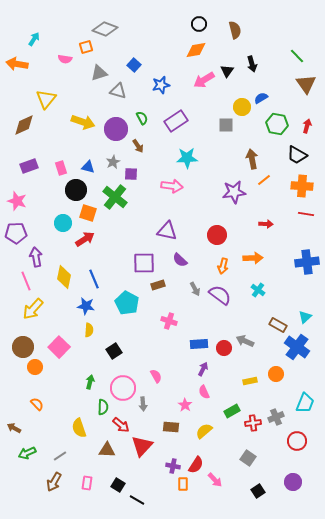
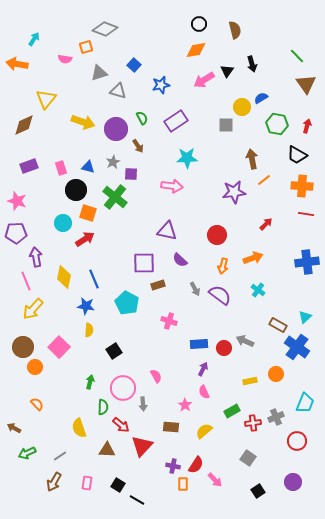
red arrow at (266, 224): rotated 48 degrees counterclockwise
orange arrow at (253, 258): rotated 18 degrees counterclockwise
